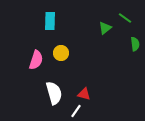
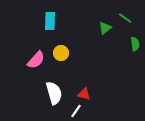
pink semicircle: rotated 24 degrees clockwise
